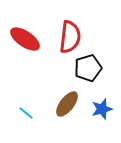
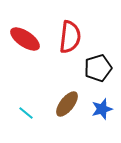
black pentagon: moved 10 px right
